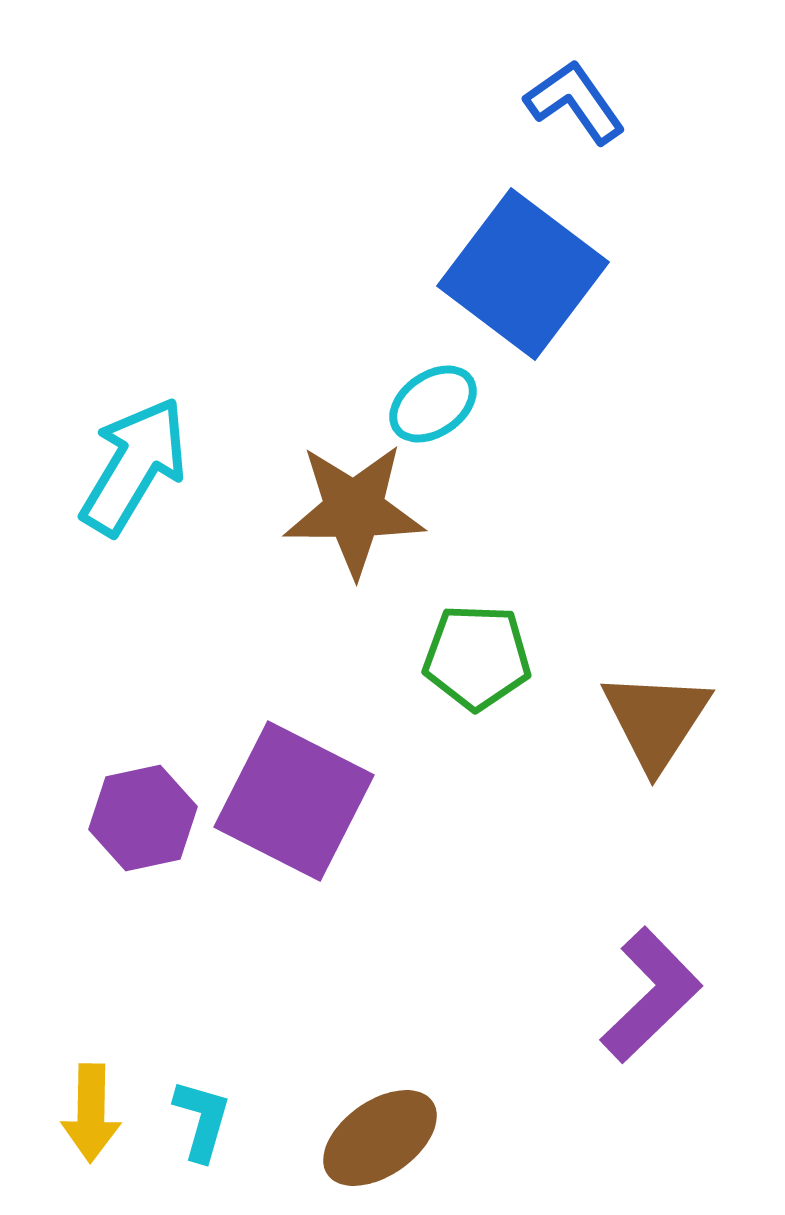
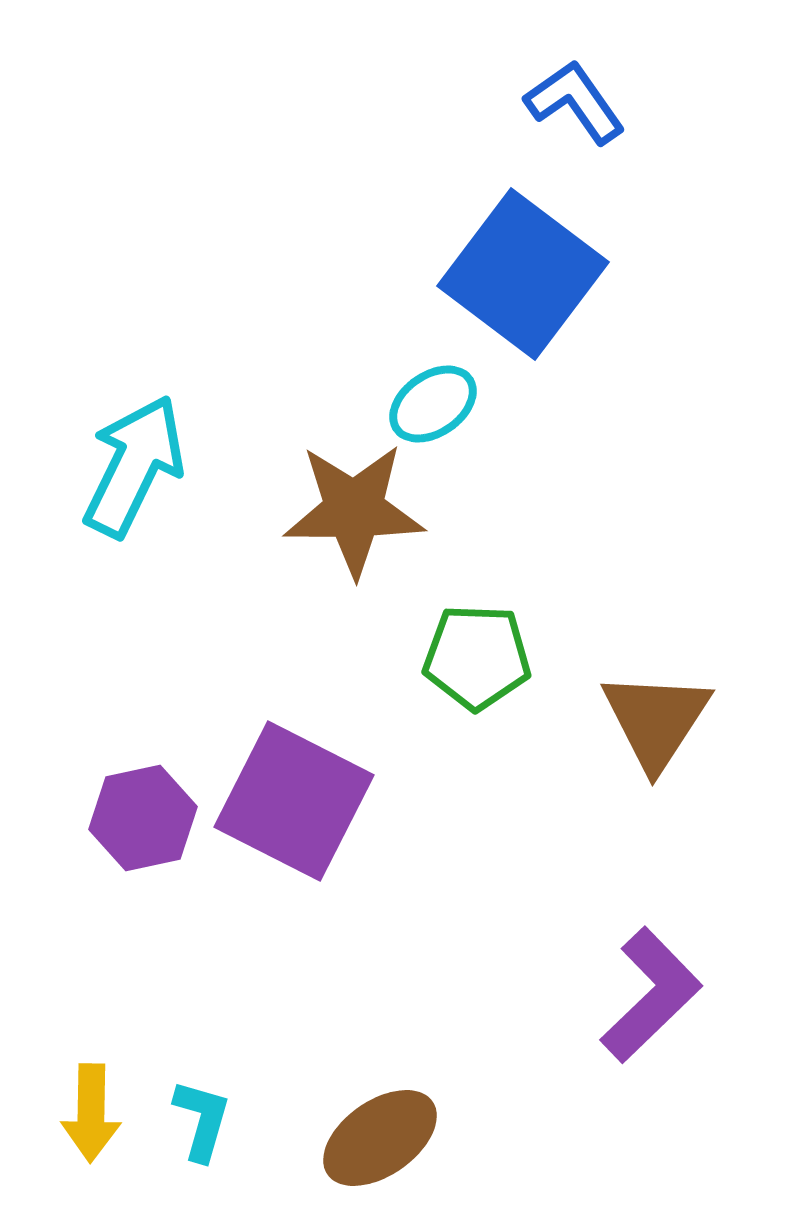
cyan arrow: rotated 5 degrees counterclockwise
